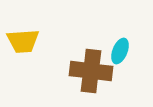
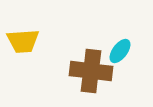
cyan ellipse: rotated 15 degrees clockwise
